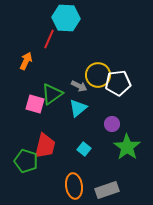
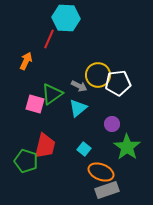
orange ellipse: moved 27 px right, 14 px up; rotated 60 degrees counterclockwise
